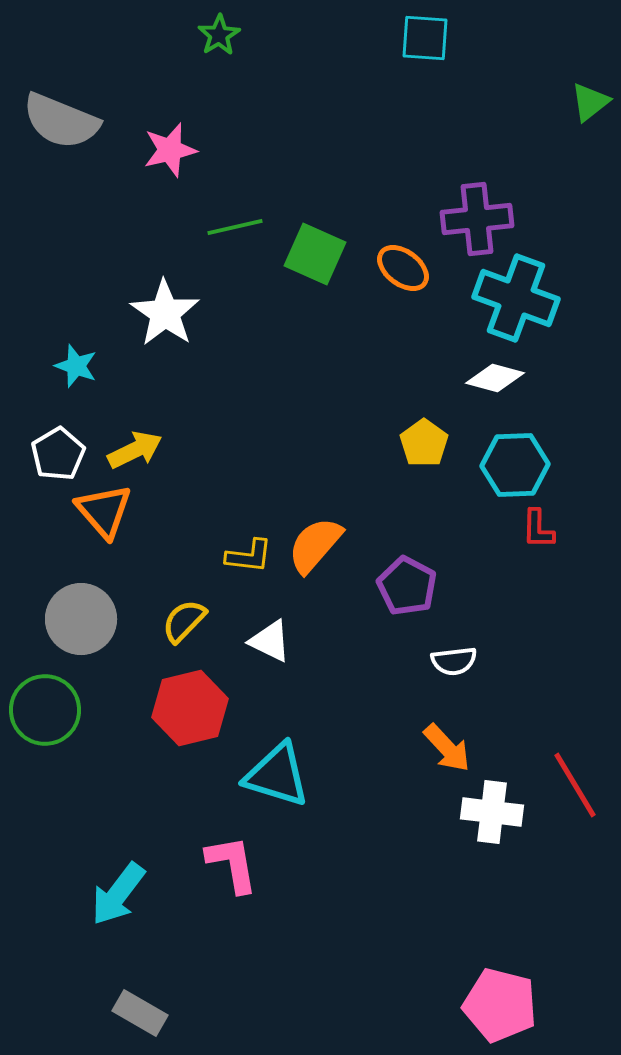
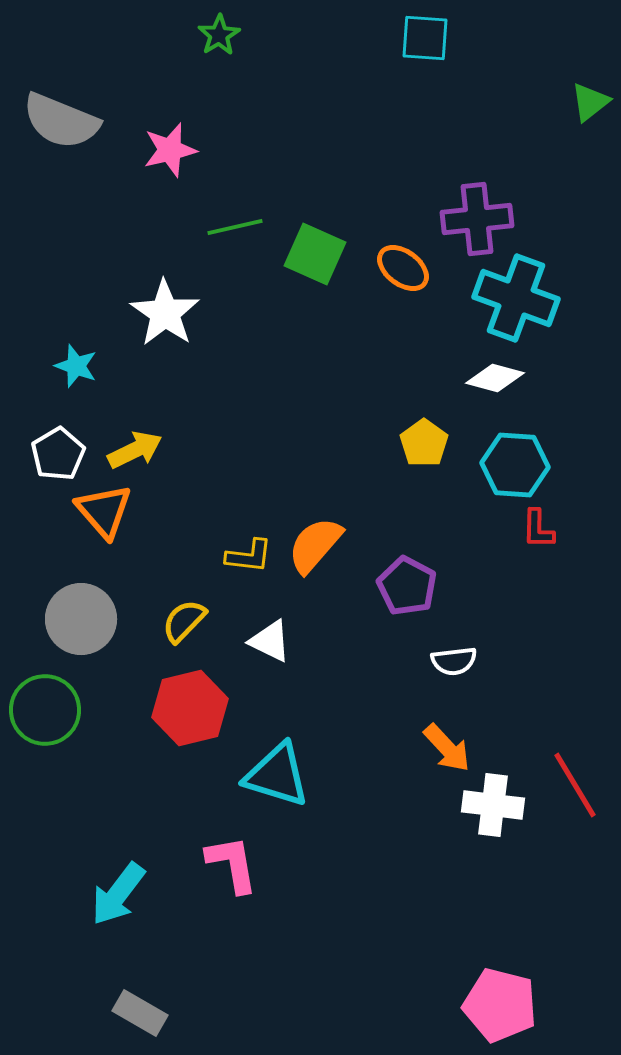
cyan hexagon: rotated 6 degrees clockwise
white cross: moved 1 px right, 7 px up
